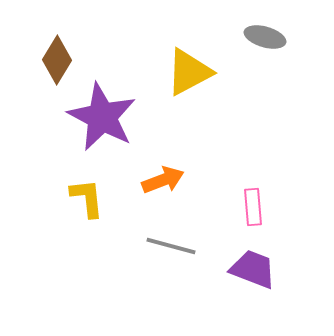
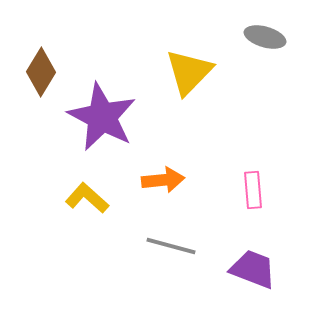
brown diamond: moved 16 px left, 12 px down
yellow triangle: rotated 18 degrees counterclockwise
orange arrow: rotated 15 degrees clockwise
yellow L-shape: rotated 42 degrees counterclockwise
pink rectangle: moved 17 px up
